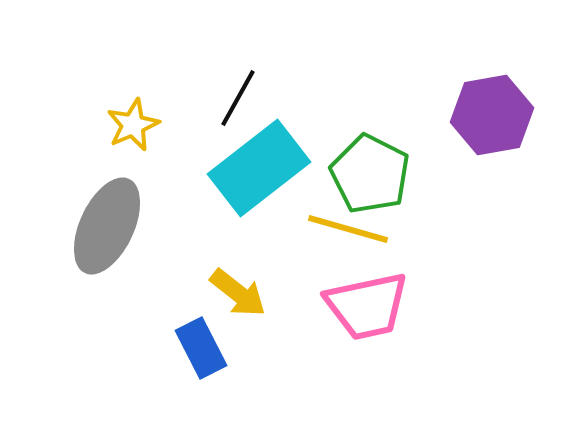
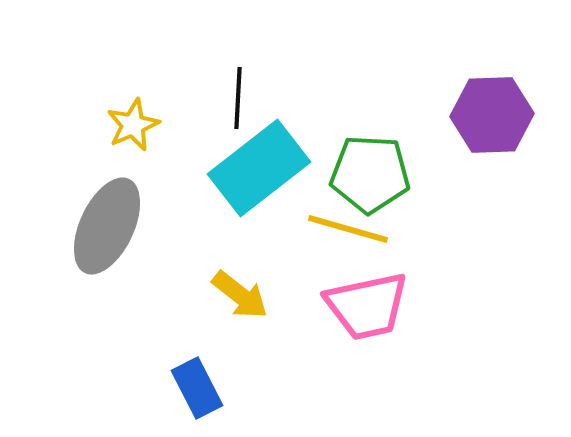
black line: rotated 26 degrees counterclockwise
purple hexagon: rotated 8 degrees clockwise
green pentagon: rotated 24 degrees counterclockwise
yellow arrow: moved 2 px right, 2 px down
blue rectangle: moved 4 px left, 40 px down
